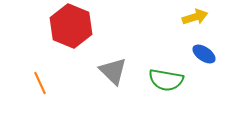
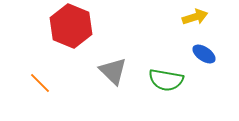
orange line: rotated 20 degrees counterclockwise
